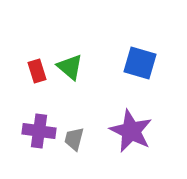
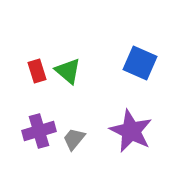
blue square: rotated 8 degrees clockwise
green triangle: moved 2 px left, 4 px down
purple cross: rotated 24 degrees counterclockwise
gray trapezoid: rotated 25 degrees clockwise
